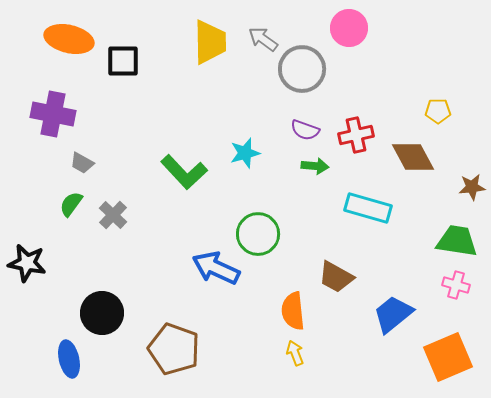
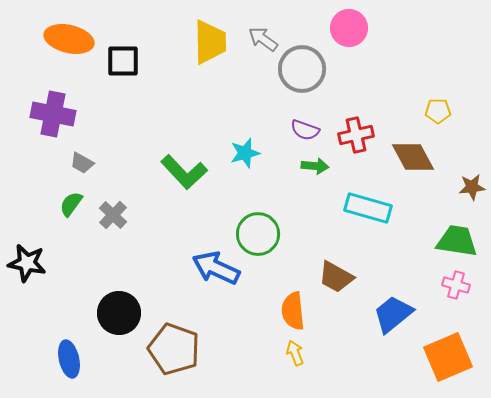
black circle: moved 17 px right
